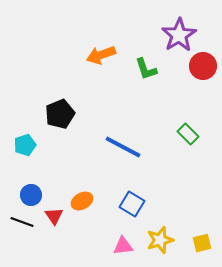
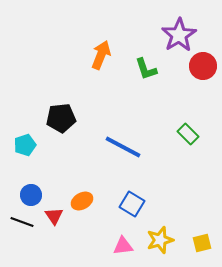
orange arrow: rotated 132 degrees clockwise
black pentagon: moved 1 px right, 4 px down; rotated 16 degrees clockwise
